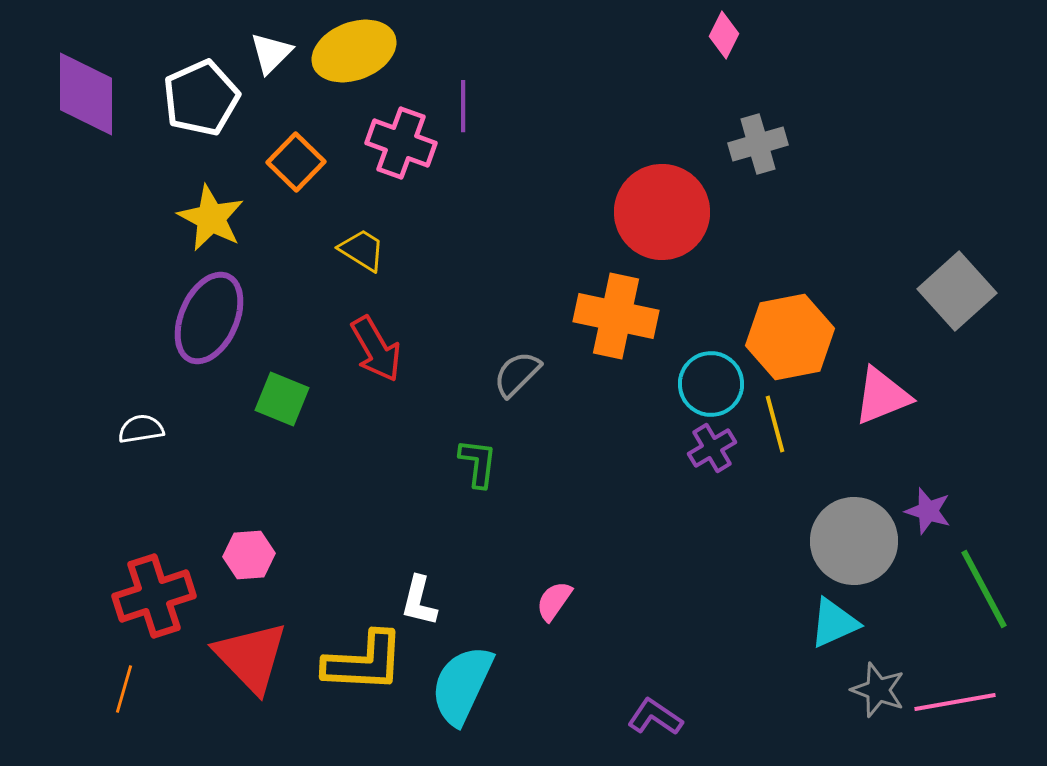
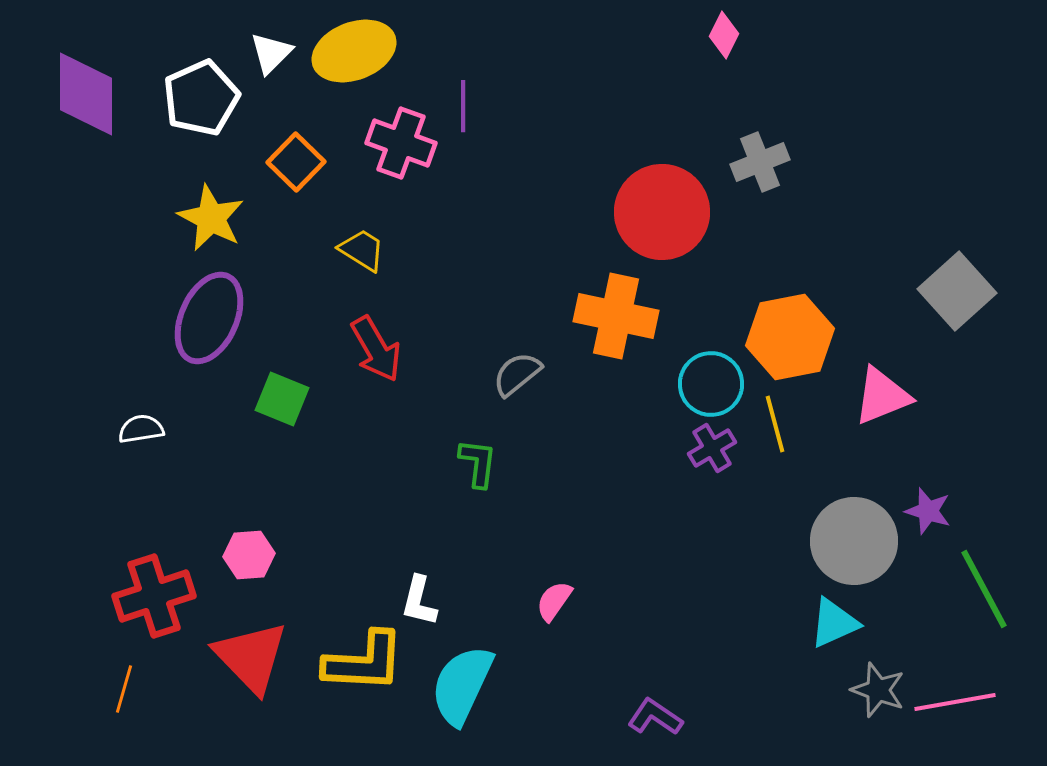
gray cross: moved 2 px right, 18 px down; rotated 6 degrees counterclockwise
gray semicircle: rotated 6 degrees clockwise
